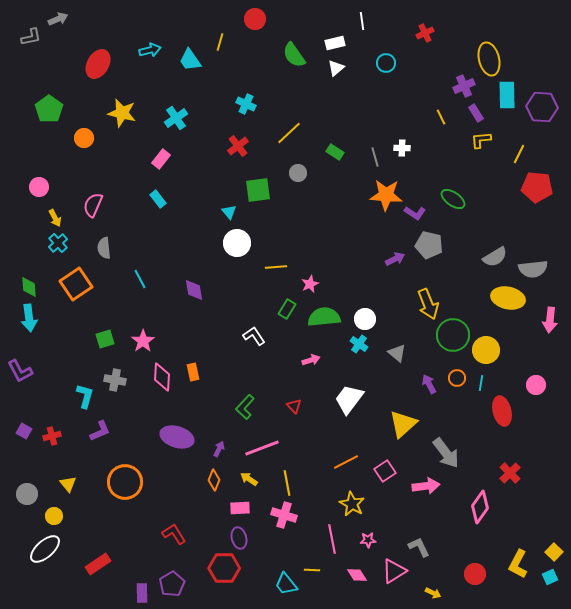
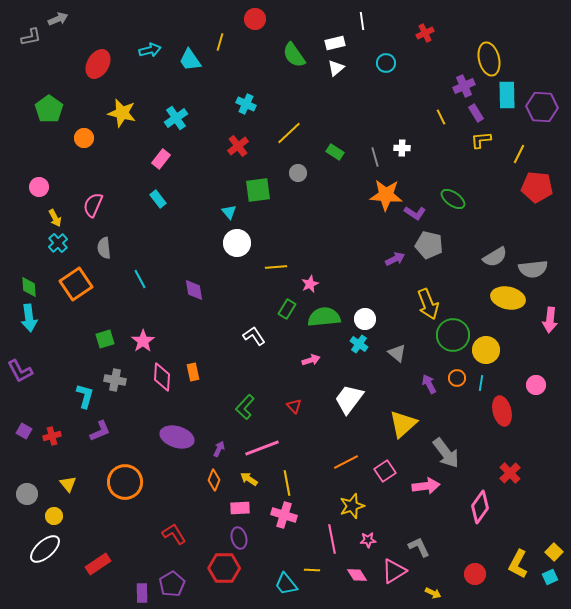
yellow star at (352, 504): moved 2 px down; rotated 25 degrees clockwise
